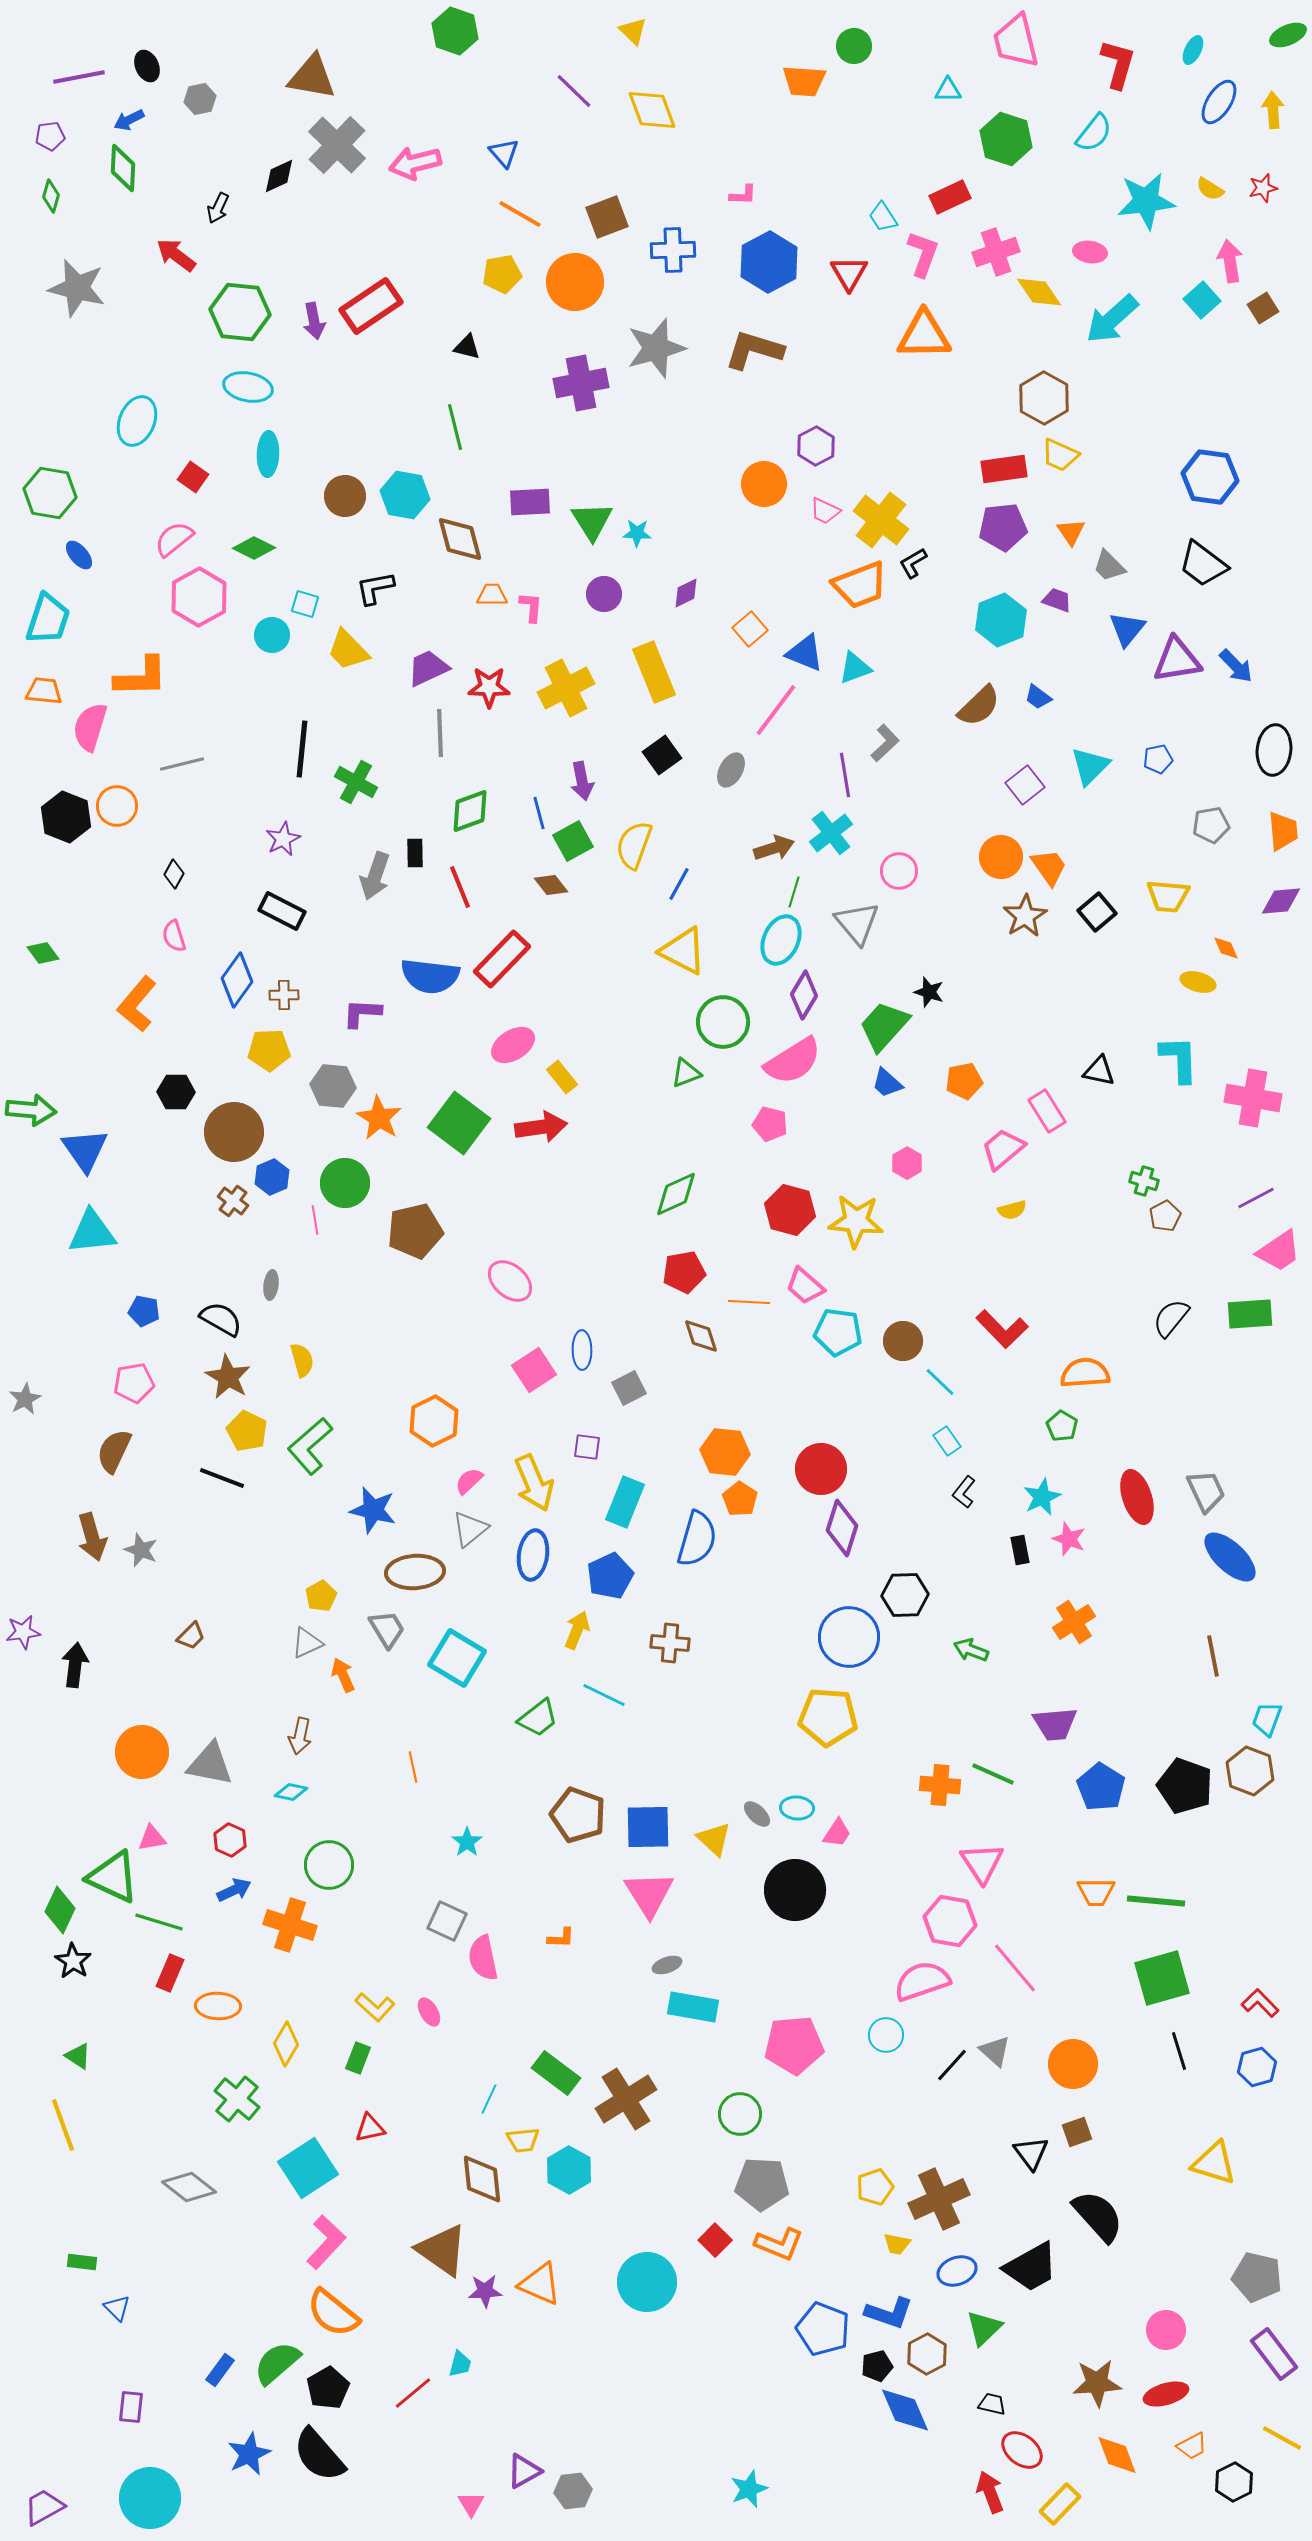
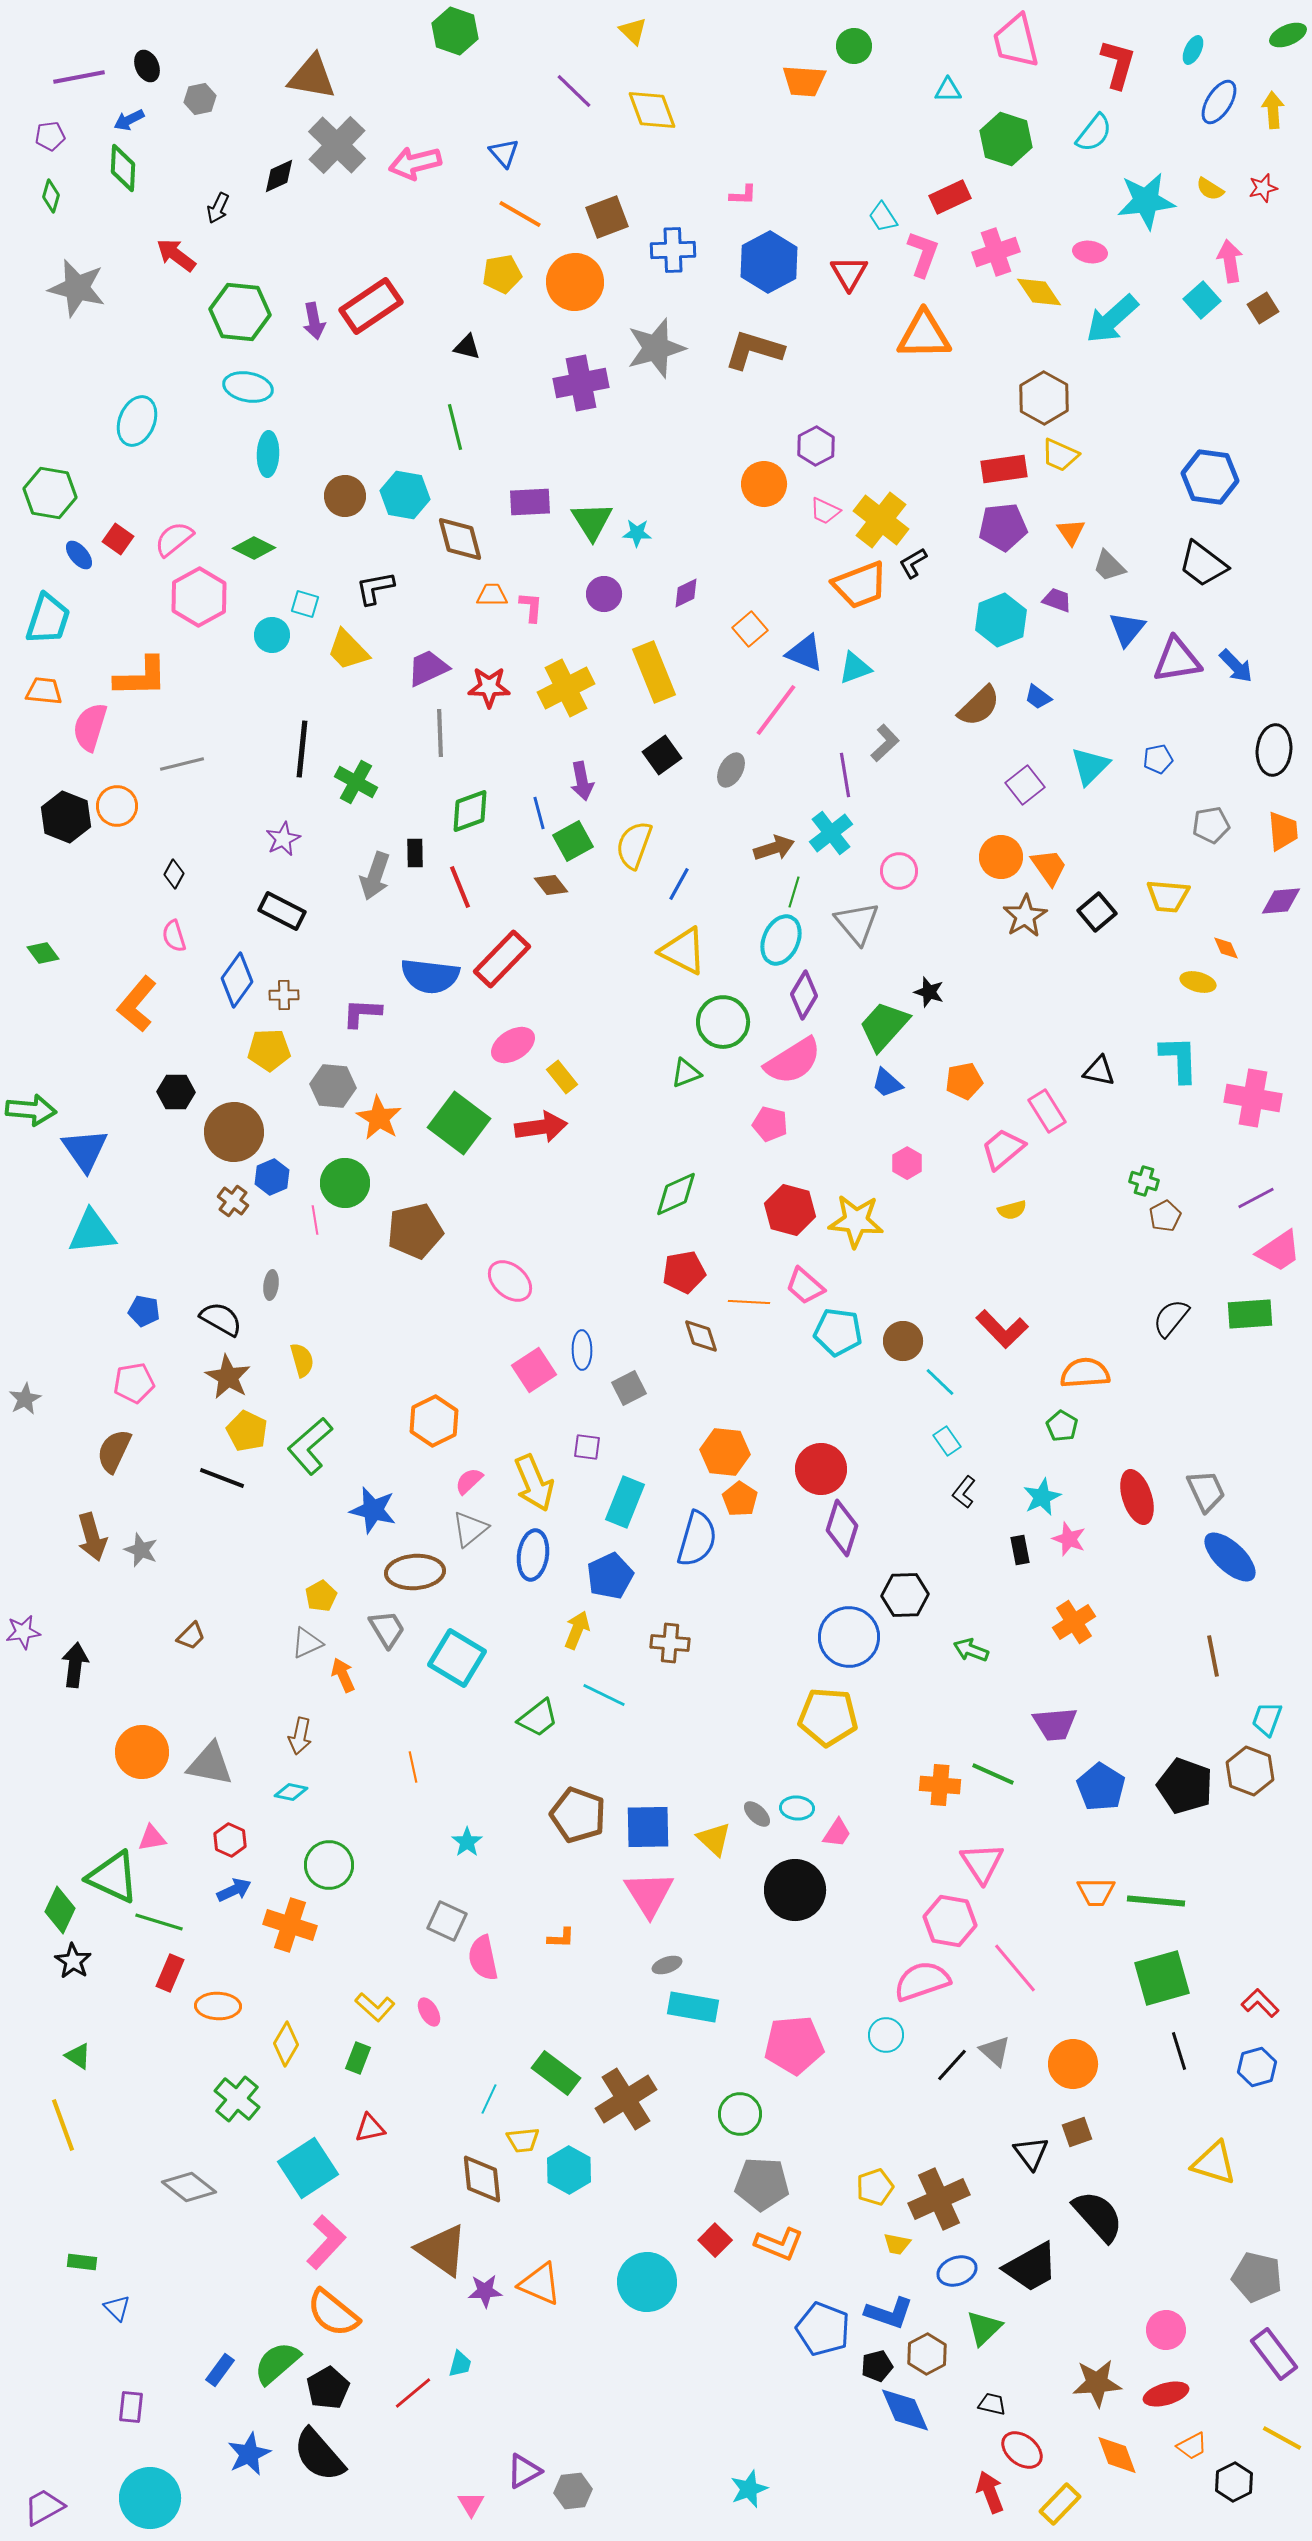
red square at (193, 477): moved 75 px left, 62 px down
